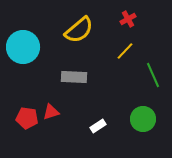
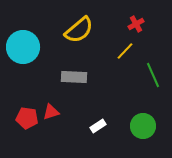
red cross: moved 8 px right, 5 px down
green circle: moved 7 px down
